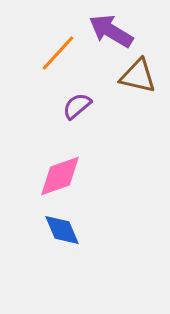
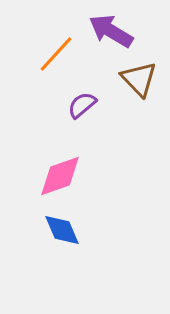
orange line: moved 2 px left, 1 px down
brown triangle: moved 1 px right, 3 px down; rotated 33 degrees clockwise
purple semicircle: moved 5 px right, 1 px up
